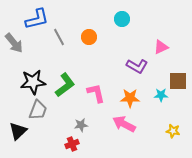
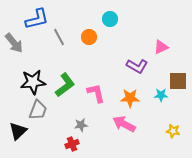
cyan circle: moved 12 px left
